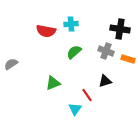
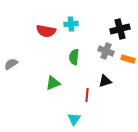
black cross: rotated 24 degrees counterclockwise
green semicircle: moved 5 px down; rotated 42 degrees counterclockwise
red line: rotated 40 degrees clockwise
cyan triangle: moved 1 px left, 10 px down
